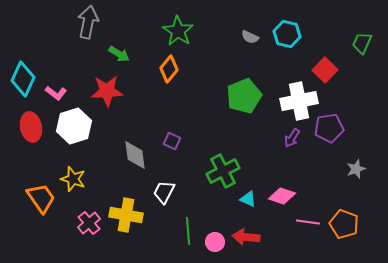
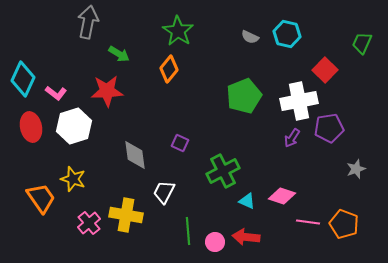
purple square: moved 8 px right, 2 px down
cyan triangle: moved 1 px left, 2 px down
